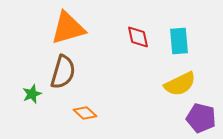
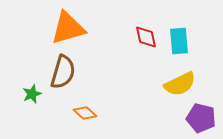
red diamond: moved 8 px right
